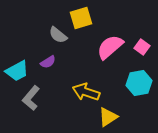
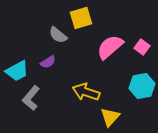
cyan hexagon: moved 3 px right, 3 px down
yellow triangle: moved 2 px right; rotated 15 degrees counterclockwise
